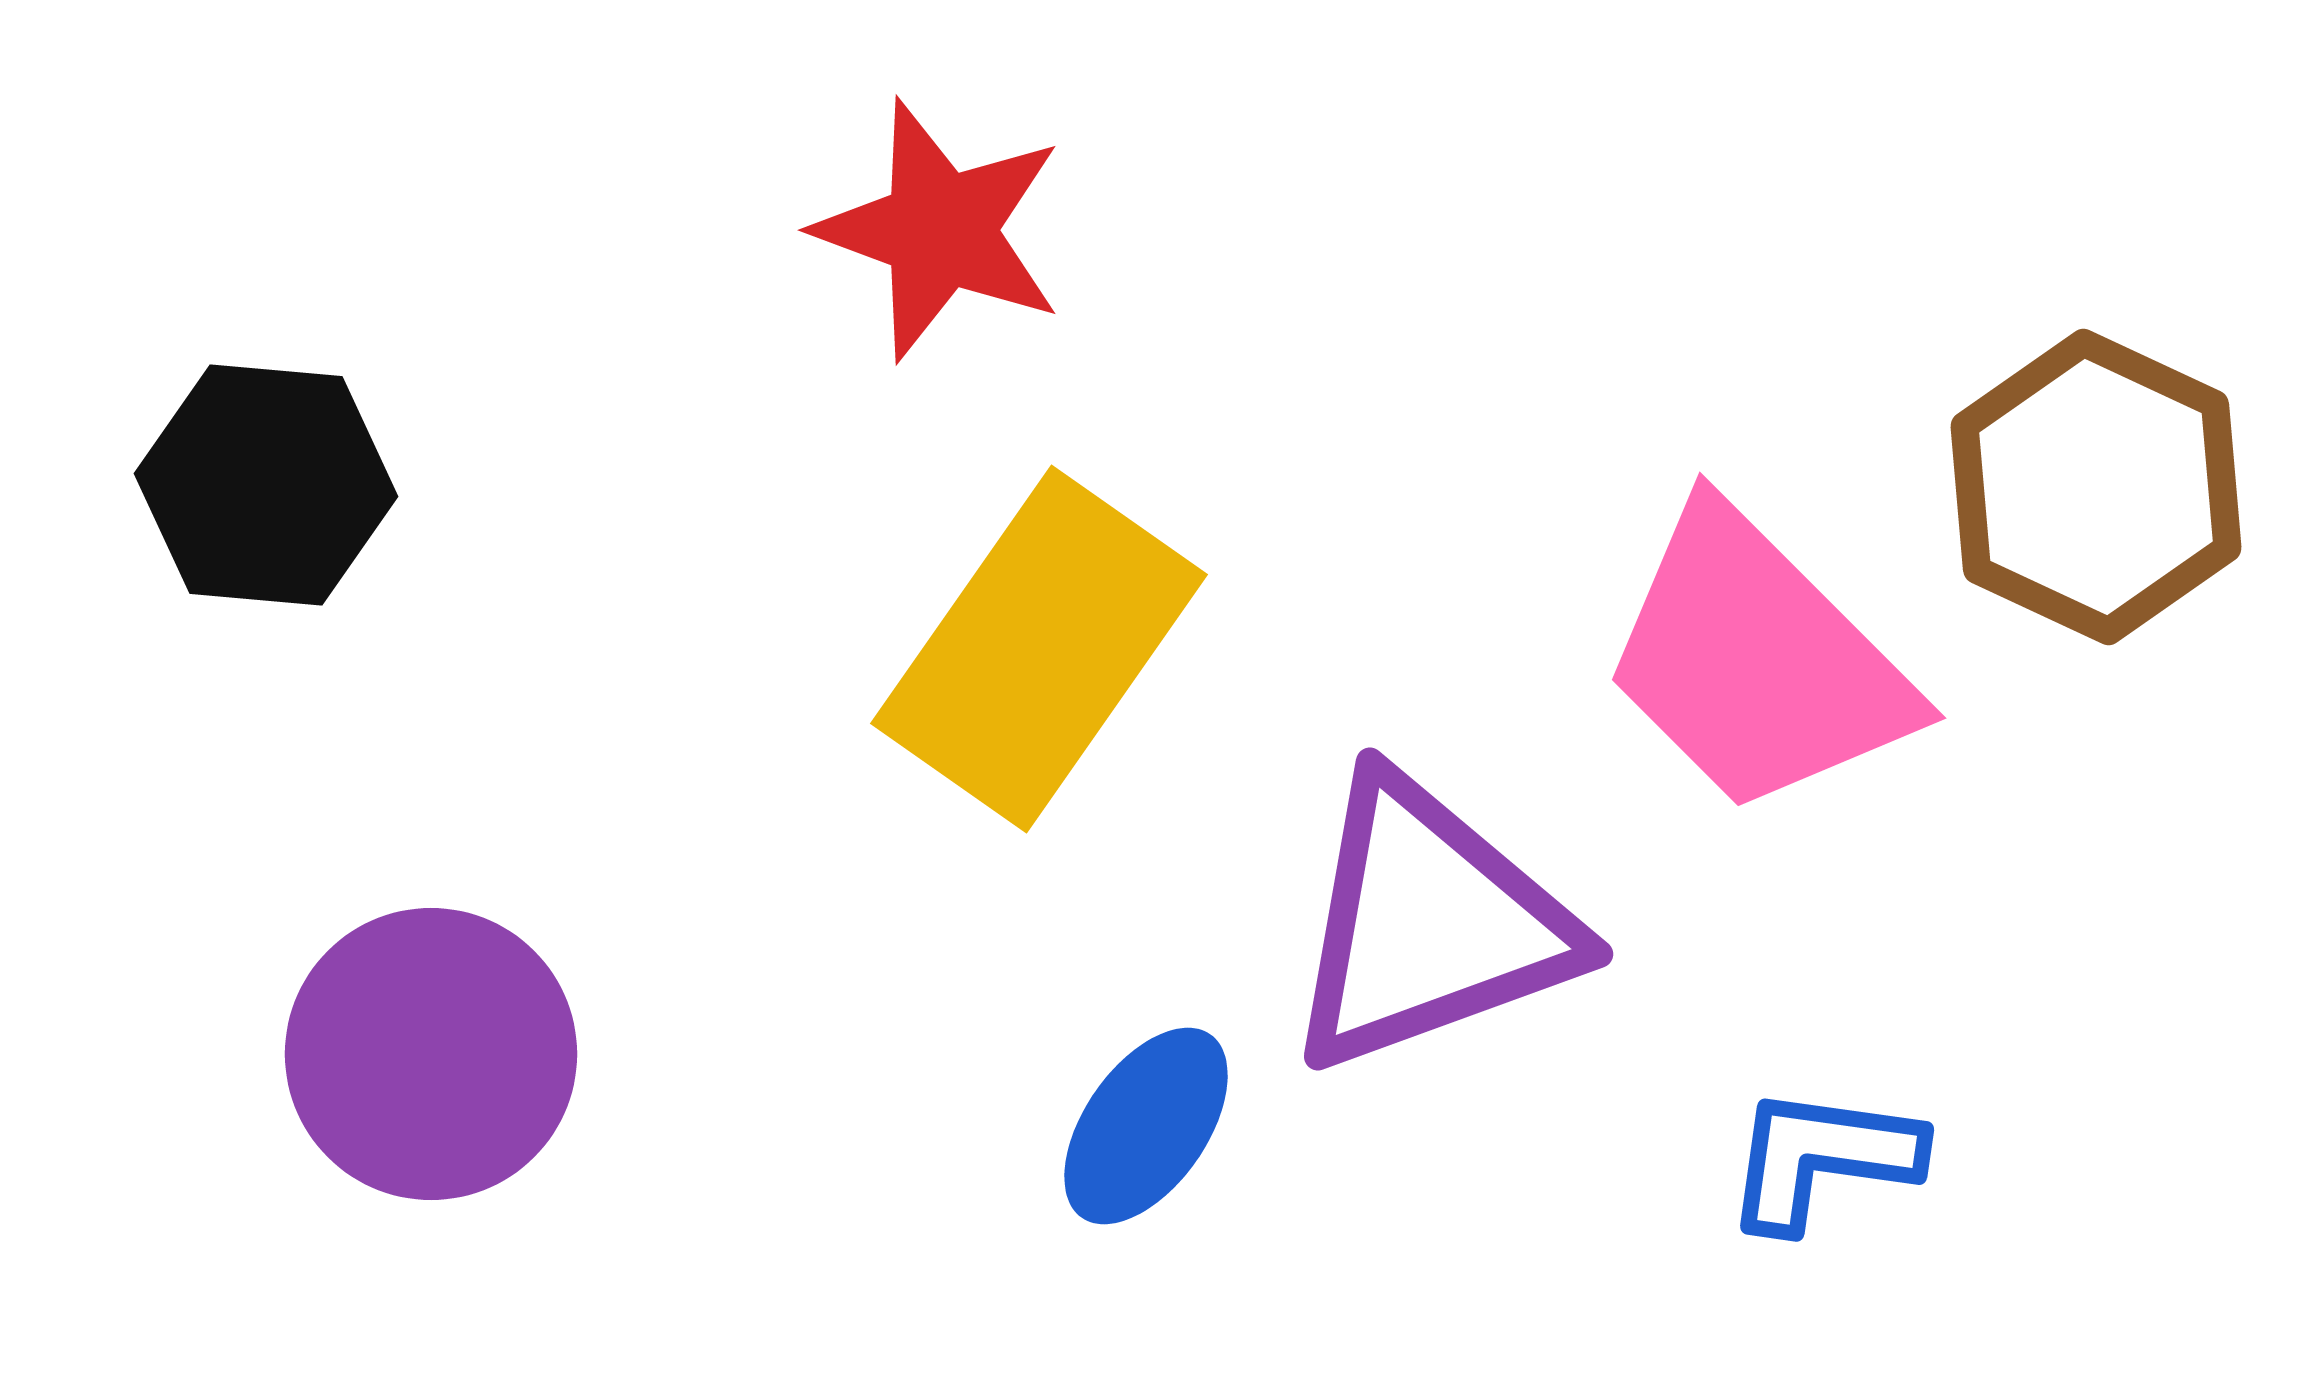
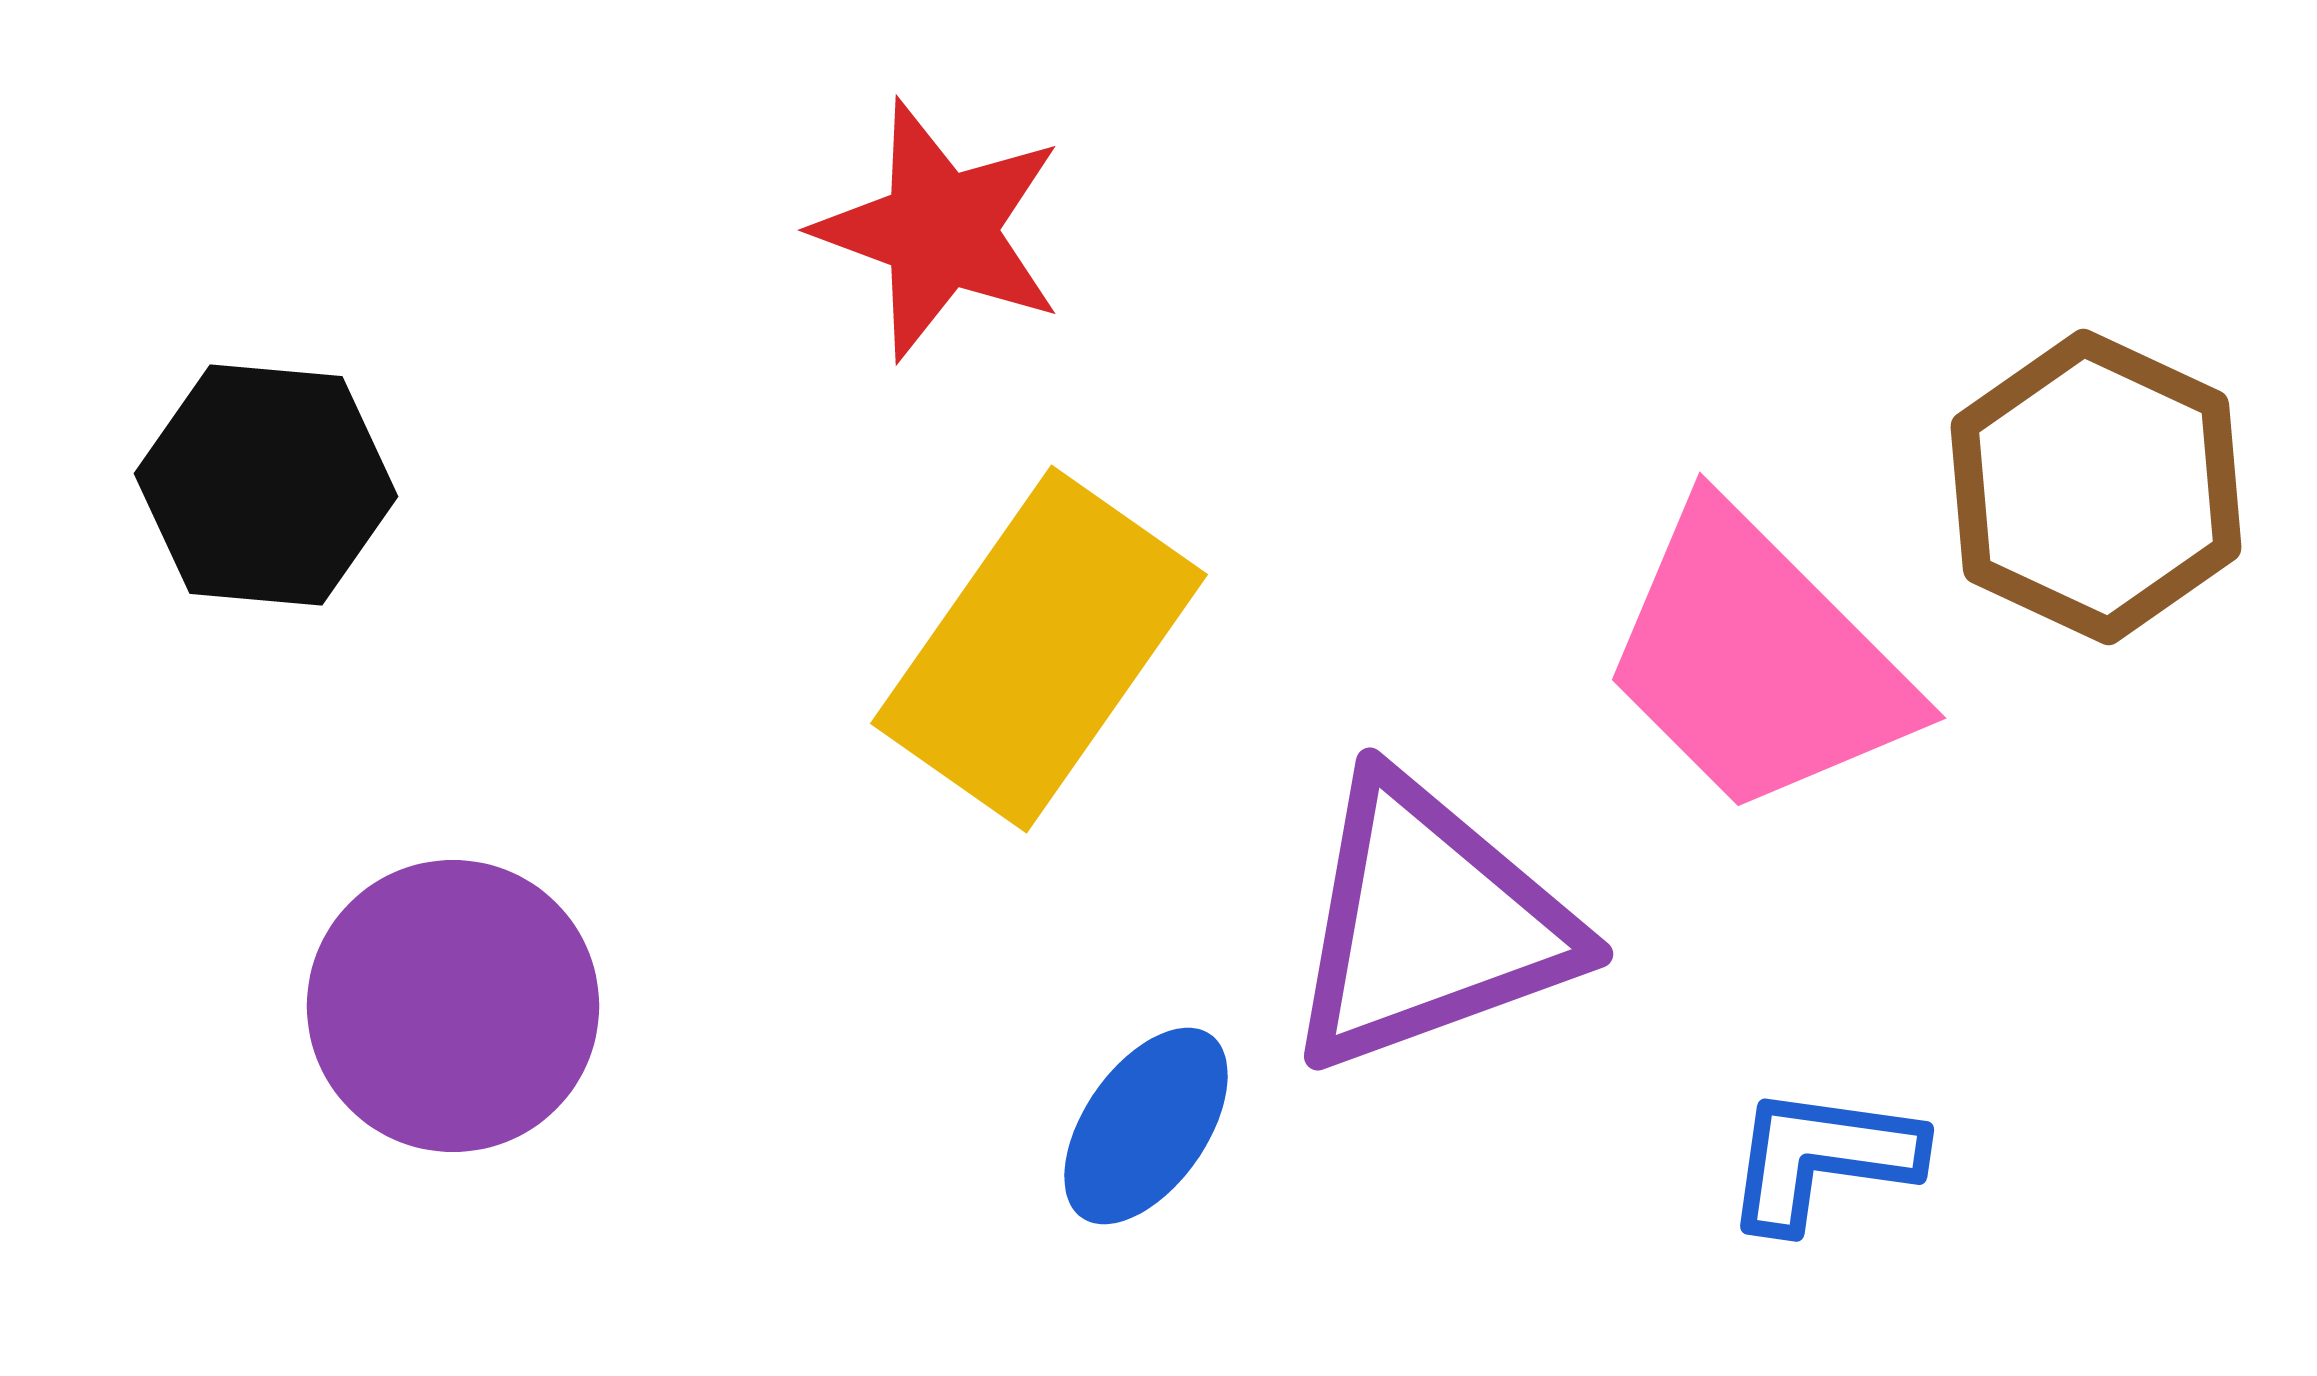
purple circle: moved 22 px right, 48 px up
